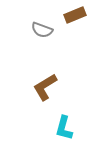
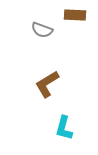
brown rectangle: rotated 25 degrees clockwise
brown L-shape: moved 2 px right, 3 px up
